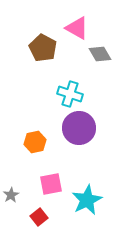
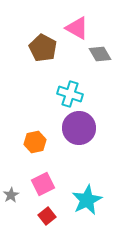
pink square: moved 8 px left; rotated 15 degrees counterclockwise
red square: moved 8 px right, 1 px up
